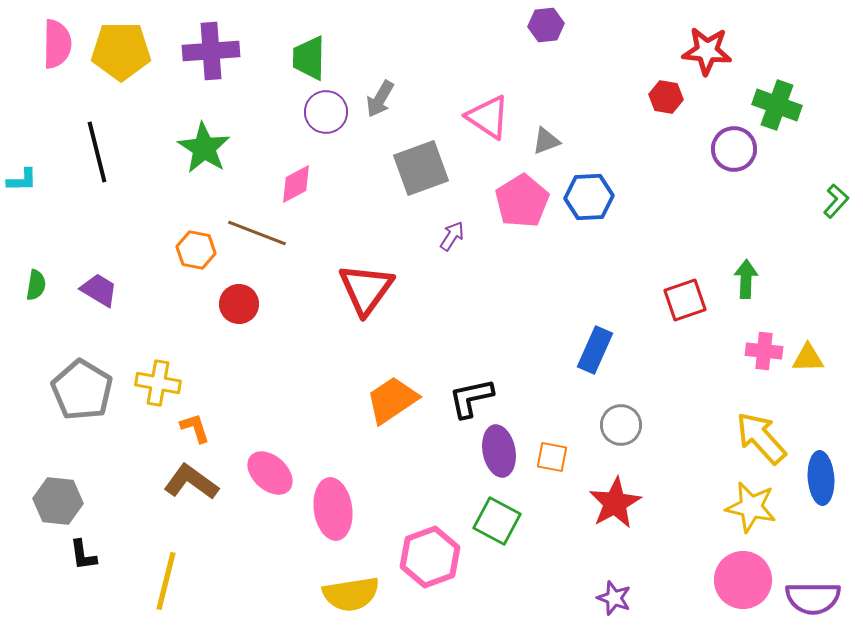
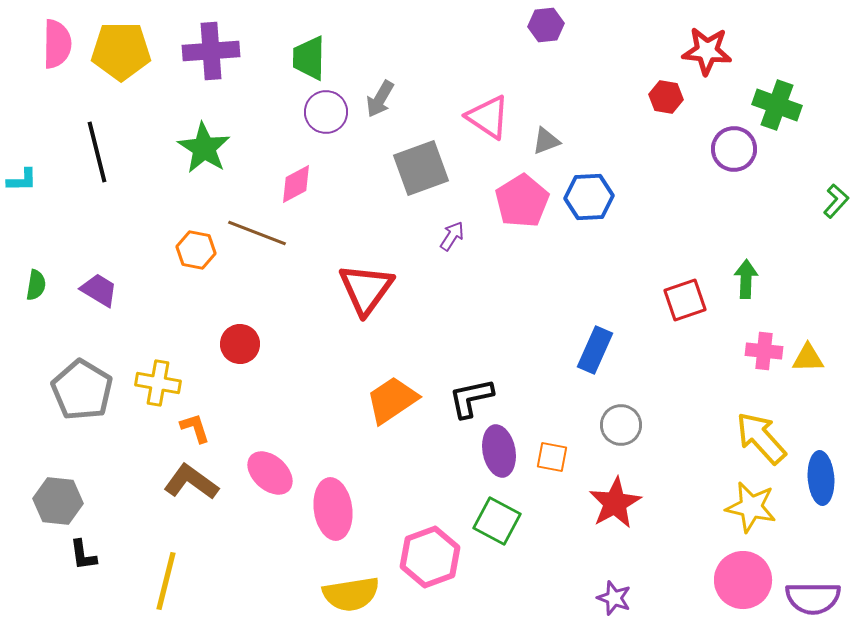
red circle at (239, 304): moved 1 px right, 40 px down
